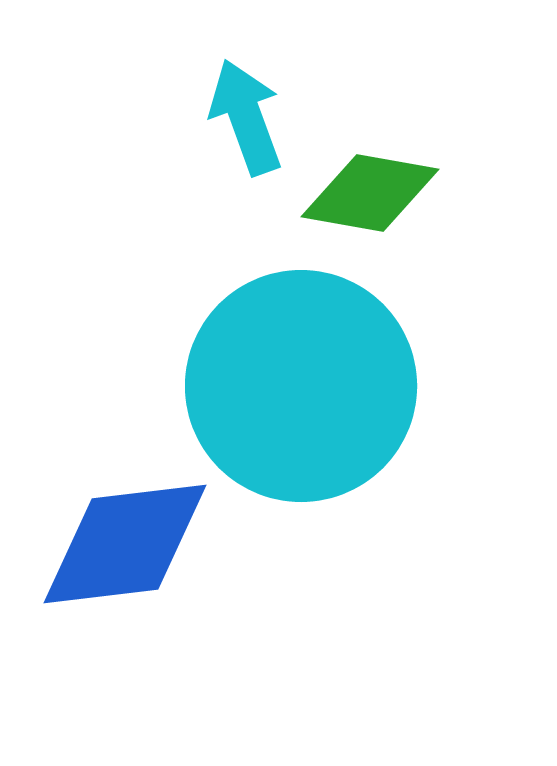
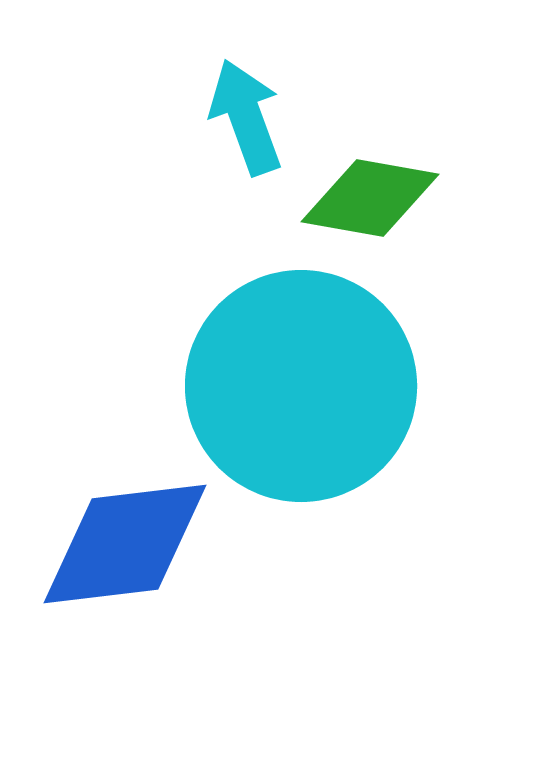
green diamond: moved 5 px down
